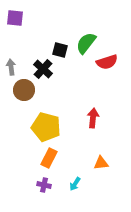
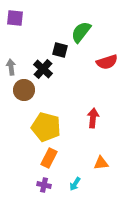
green semicircle: moved 5 px left, 11 px up
